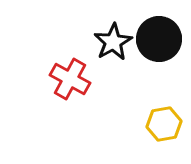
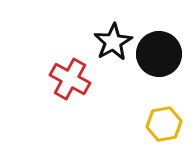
black circle: moved 15 px down
